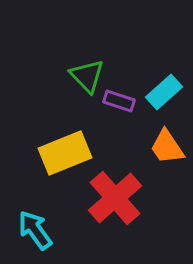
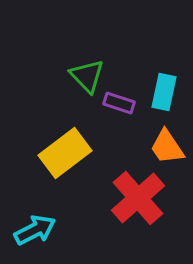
cyan rectangle: rotated 36 degrees counterclockwise
purple rectangle: moved 2 px down
yellow rectangle: rotated 15 degrees counterclockwise
red cross: moved 23 px right
cyan arrow: rotated 99 degrees clockwise
